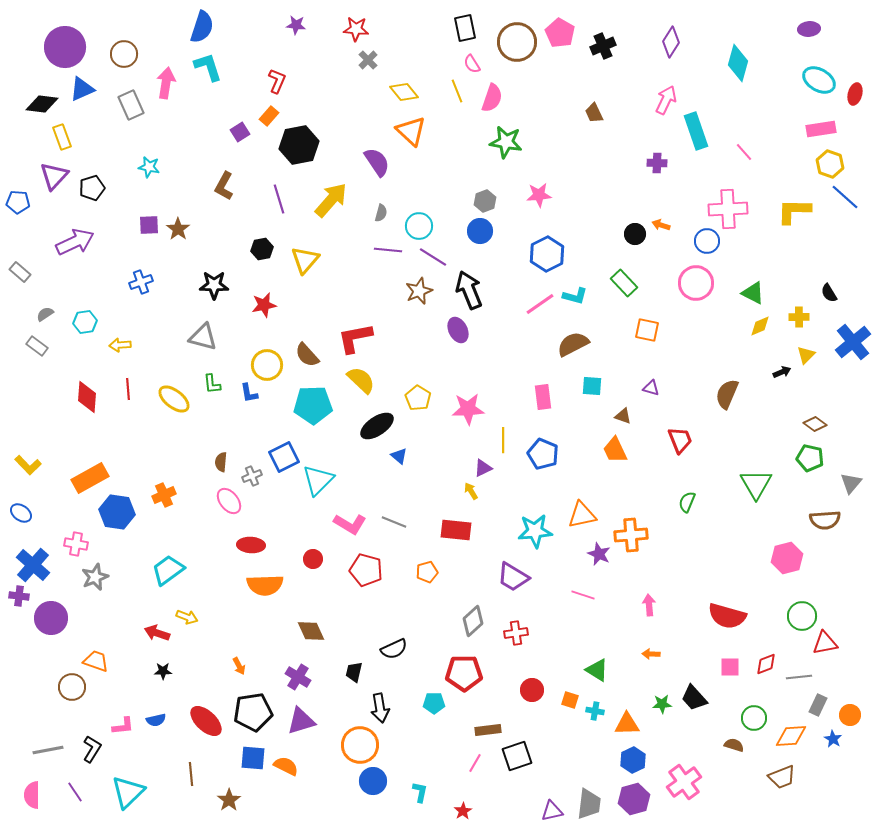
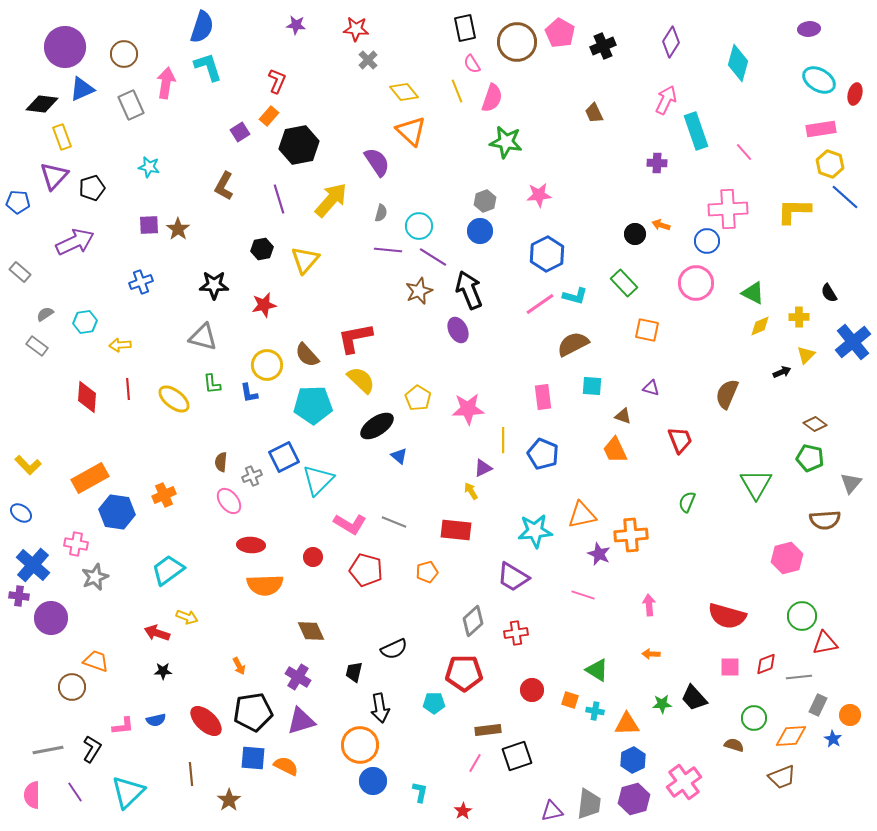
red circle at (313, 559): moved 2 px up
